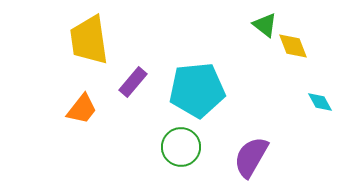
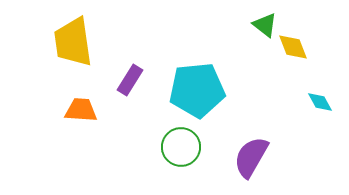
yellow trapezoid: moved 16 px left, 2 px down
yellow diamond: moved 1 px down
purple rectangle: moved 3 px left, 2 px up; rotated 8 degrees counterclockwise
orange trapezoid: moved 1 px left, 1 px down; rotated 124 degrees counterclockwise
